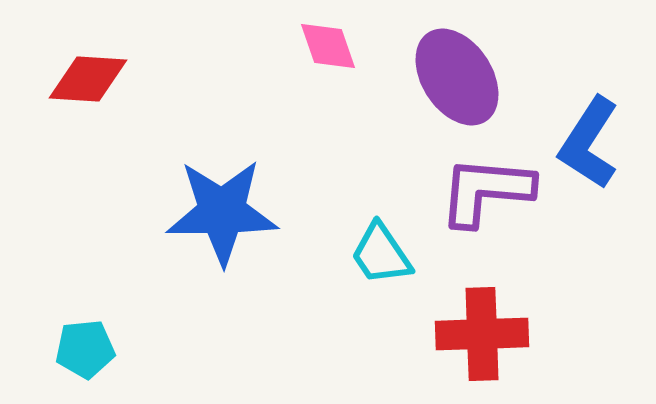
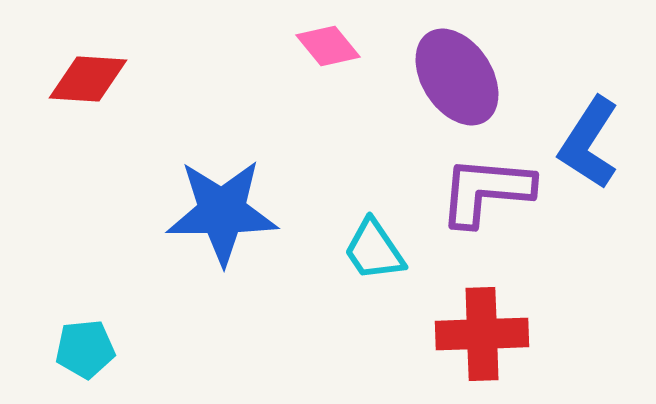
pink diamond: rotated 20 degrees counterclockwise
cyan trapezoid: moved 7 px left, 4 px up
